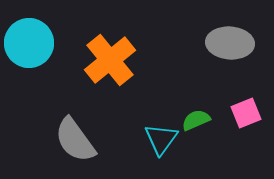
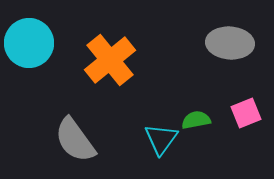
green semicircle: rotated 12 degrees clockwise
